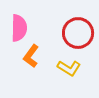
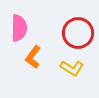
orange L-shape: moved 2 px right, 1 px down
yellow L-shape: moved 3 px right
